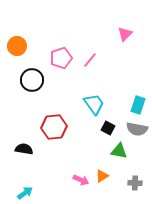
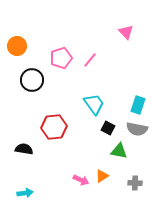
pink triangle: moved 1 px right, 2 px up; rotated 28 degrees counterclockwise
cyan arrow: rotated 28 degrees clockwise
